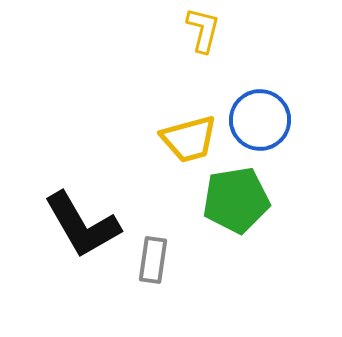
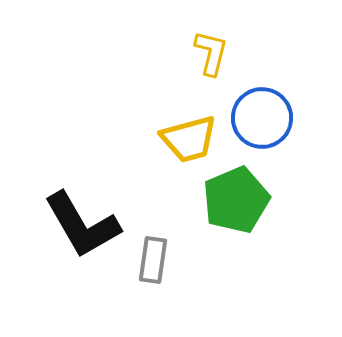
yellow L-shape: moved 8 px right, 23 px down
blue circle: moved 2 px right, 2 px up
green pentagon: rotated 14 degrees counterclockwise
